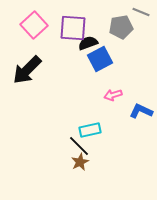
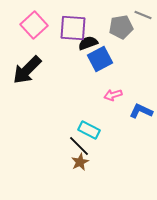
gray line: moved 2 px right, 3 px down
cyan rectangle: moved 1 px left; rotated 40 degrees clockwise
